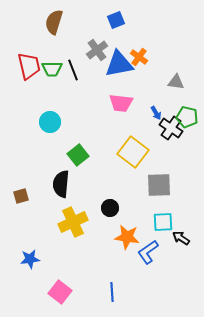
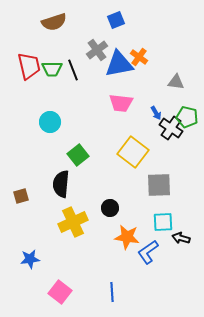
brown semicircle: rotated 125 degrees counterclockwise
black arrow: rotated 18 degrees counterclockwise
